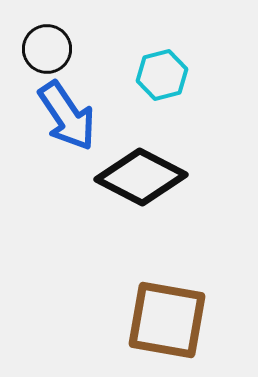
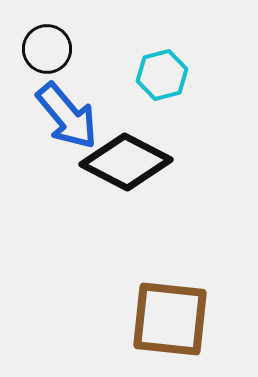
blue arrow: rotated 6 degrees counterclockwise
black diamond: moved 15 px left, 15 px up
brown square: moved 3 px right, 1 px up; rotated 4 degrees counterclockwise
